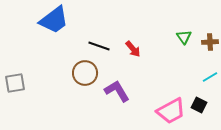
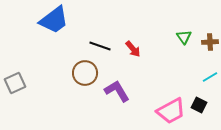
black line: moved 1 px right
gray square: rotated 15 degrees counterclockwise
